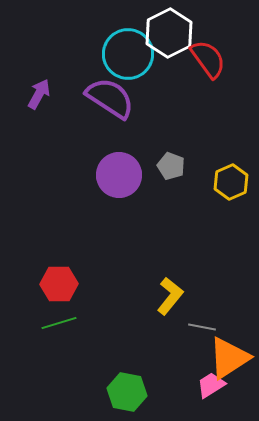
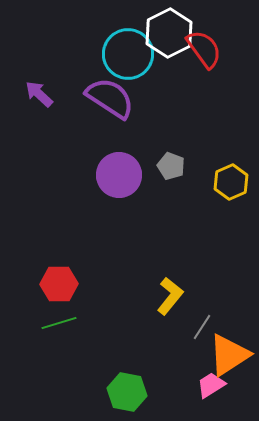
red semicircle: moved 4 px left, 10 px up
purple arrow: rotated 76 degrees counterclockwise
gray line: rotated 68 degrees counterclockwise
orange triangle: moved 3 px up
